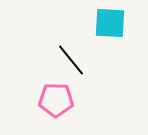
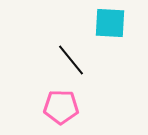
pink pentagon: moved 5 px right, 7 px down
